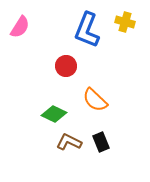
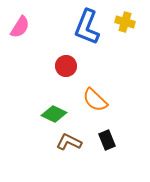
blue L-shape: moved 3 px up
black rectangle: moved 6 px right, 2 px up
